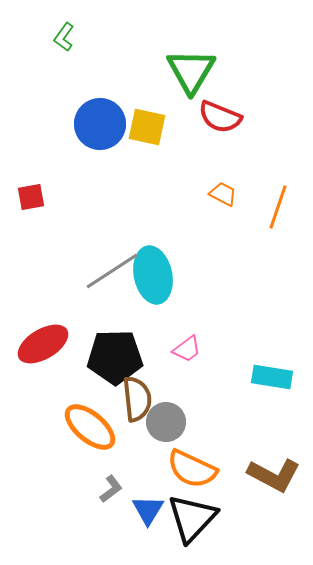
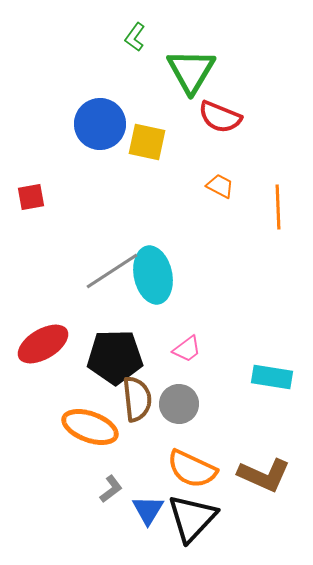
green L-shape: moved 71 px right
yellow square: moved 15 px down
orange trapezoid: moved 3 px left, 8 px up
orange line: rotated 21 degrees counterclockwise
gray circle: moved 13 px right, 18 px up
orange ellipse: rotated 20 degrees counterclockwise
brown L-shape: moved 10 px left; rotated 4 degrees counterclockwise
